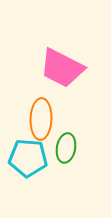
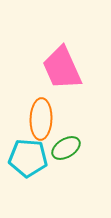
pink trapezoid: rotated 39 degrees clockwise
green ellipse: rotated 48 degrees clockwise
